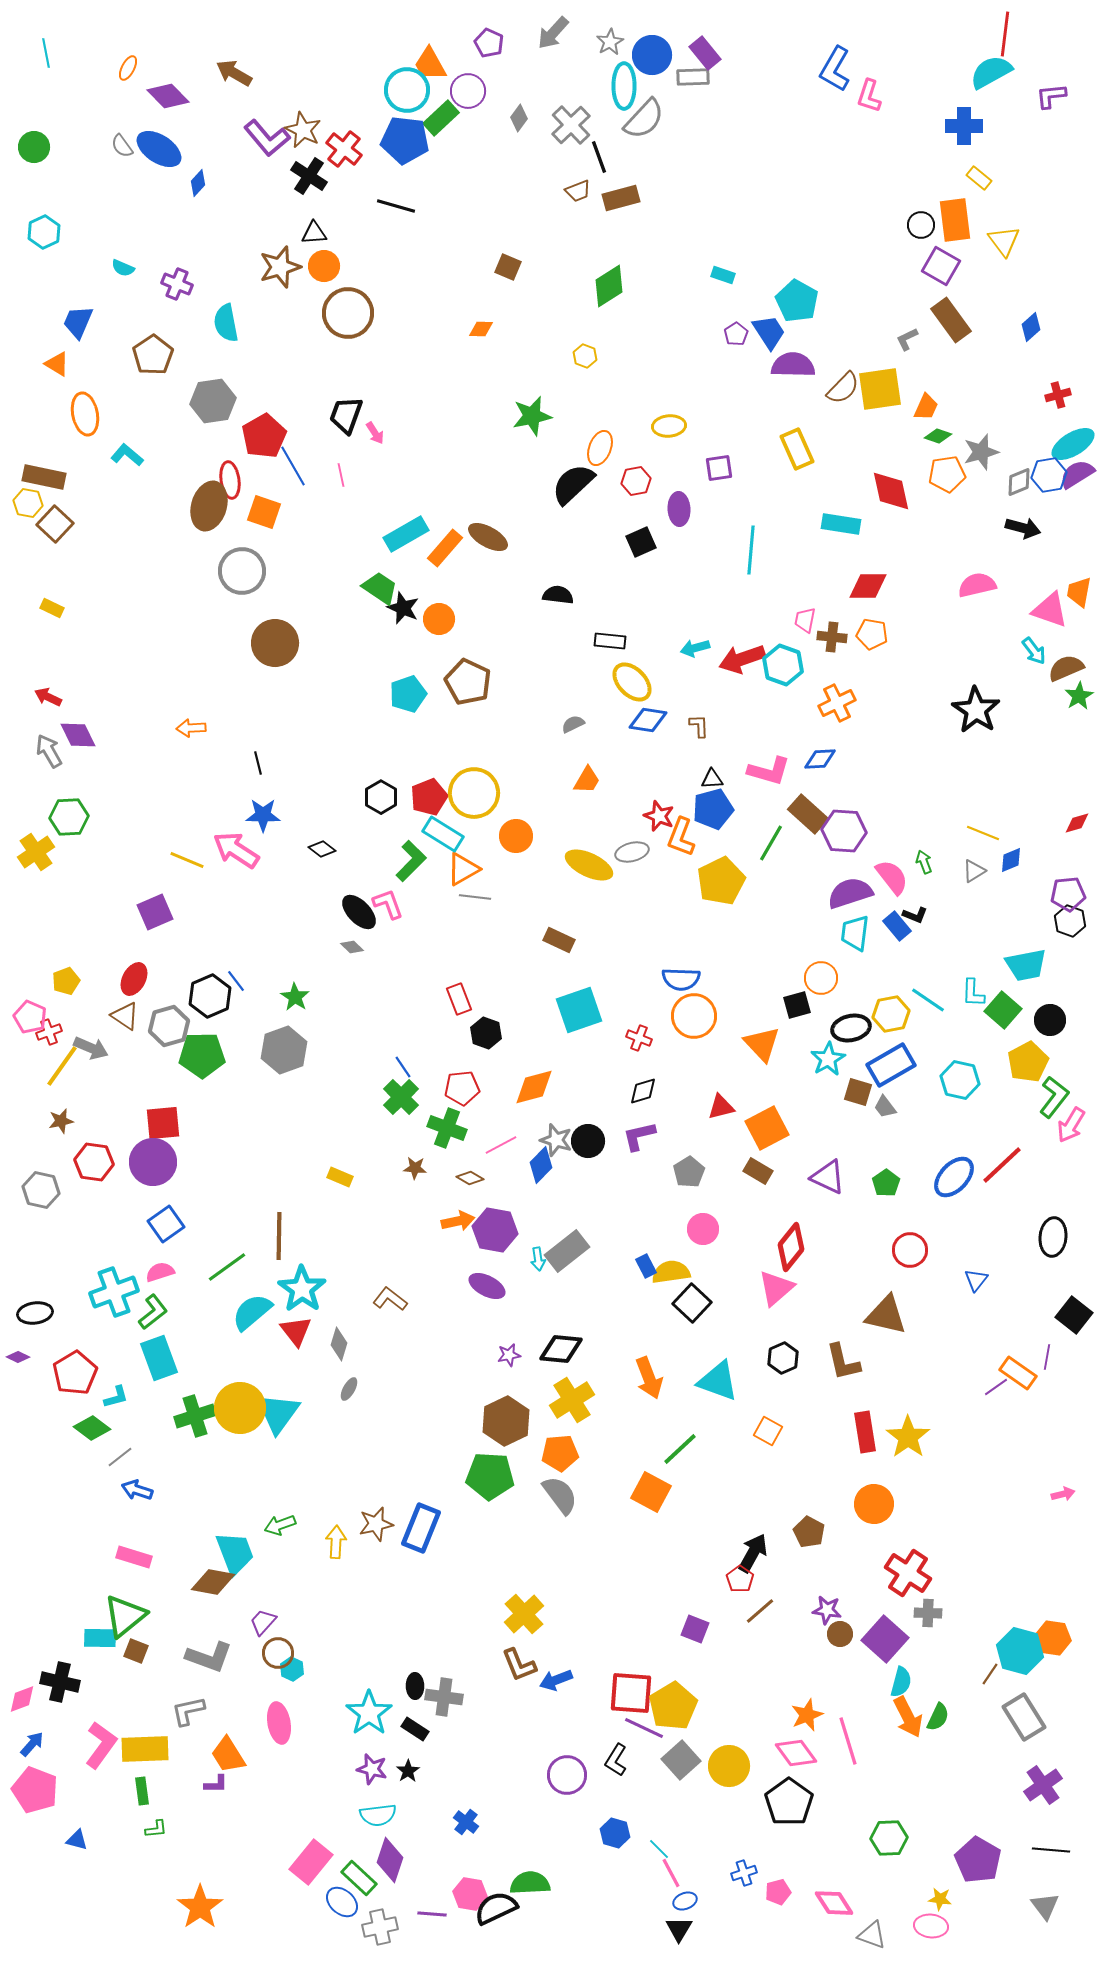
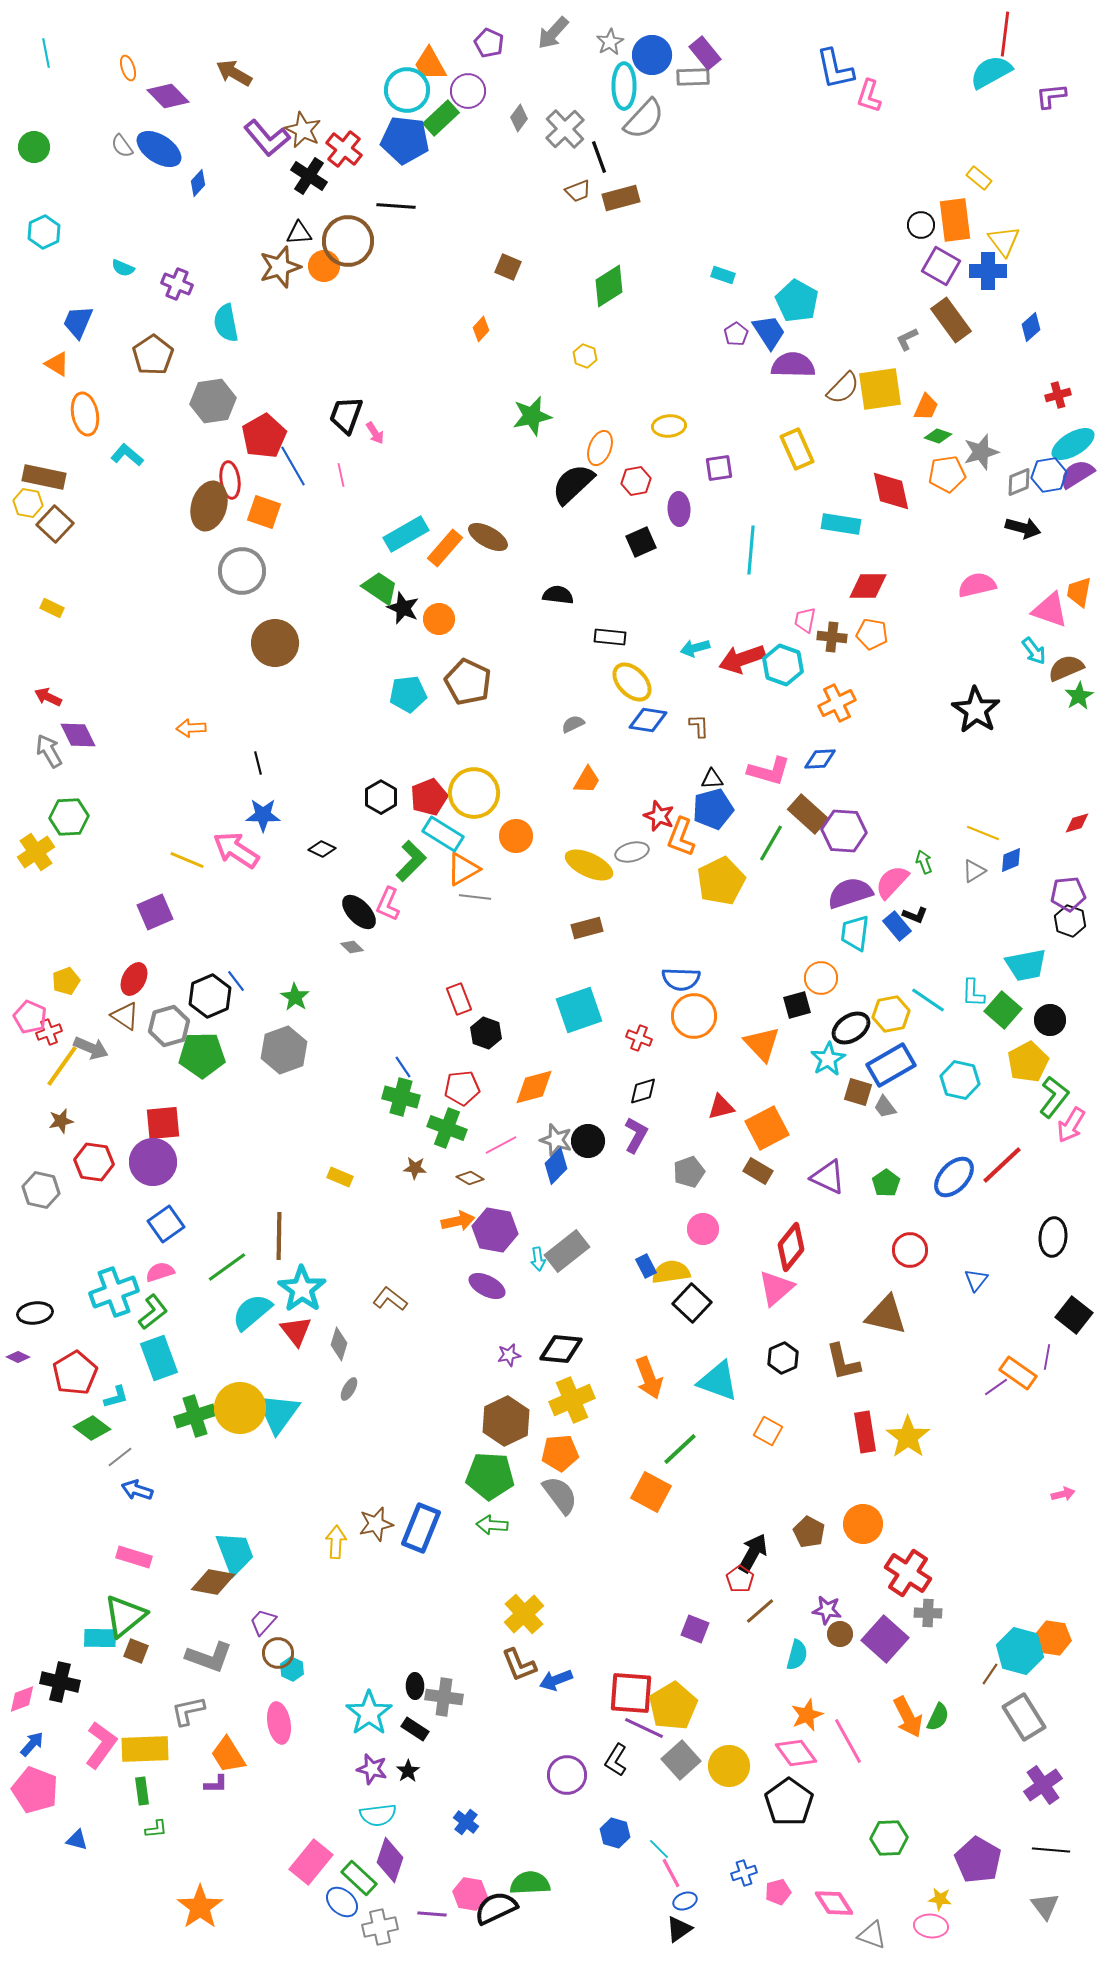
orange ellipse at (128, 68): rotated 45 degrees counterclockwise
blue L-shape at (835, 69): rotated 42 degrees counterclockwise
gray cross at (571, 125): moved 6 px left, 4 px down
blue cross at (964, 126): moved 24 px right, 145 px down
black line at (396, 206): rotated 12 degrees counterclockwise
black triangle at (314, 233): moved 15 px left
brown circle at (348, 313): moved 72 px up
orange diamond at (481, 329): rotated 50 degrees counterclockwise
black rectangle at (610, 641): moved 4 px up
cyan pentagon at (408, 694): rotated 12 degrees clockwise
black diamond at (322, 849): rotated 12 degrees counterclockwise
pink semicircle at (892, 877): moved 5 px down; rotated 99 degrees counterclockwise
pink L-shape at (388, 904): rotated 136 degrees counterclockwise
brown rectangle at (559, 940): moved 28 px right, 12 px up; rotated 40 degrees counterclockwise
black ellipse at (851, 1028): rotated 21 degrees counterclockwise
green cross at (401, 1097): rotated 30 degrees counterclockwise
purple L-shape at (639, 1136): moved 3 px left, 1 px up; rotated 132 degrees clockwise
blue diamond at (541, 1165): moved 15 px right, 1 px down
gray pentagon at (689, 1172): rotated 12 degrees clockwise
yellow cross at (572, 1400): rotated 9 degrees clockwise
orange circle at (874, 1504): moved 11 px left, 20 px down
green arrow at (280, 1525): moved 212 px right; rotated 24 degrees clockwise
cyan semicircle at (901, 1682): moved 104 px left, 27 px up
pink line at (848, 1741): rotated 12 degrees counterclockwise
black triangle at (679, 1929): rotated 24 degrees clockwise
